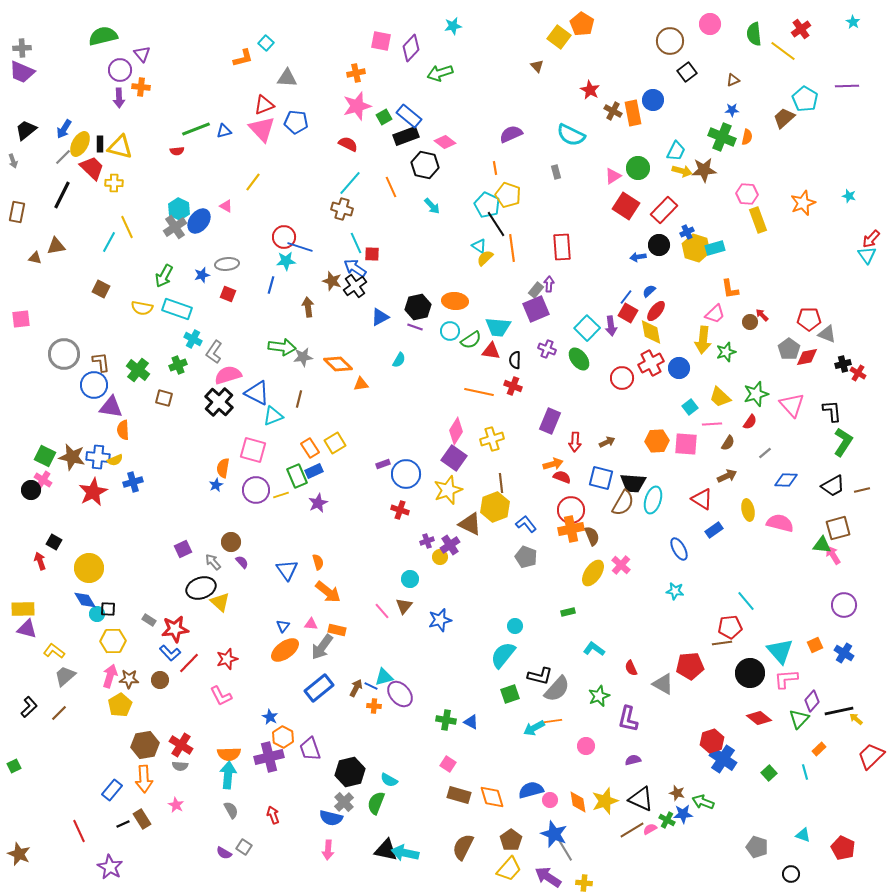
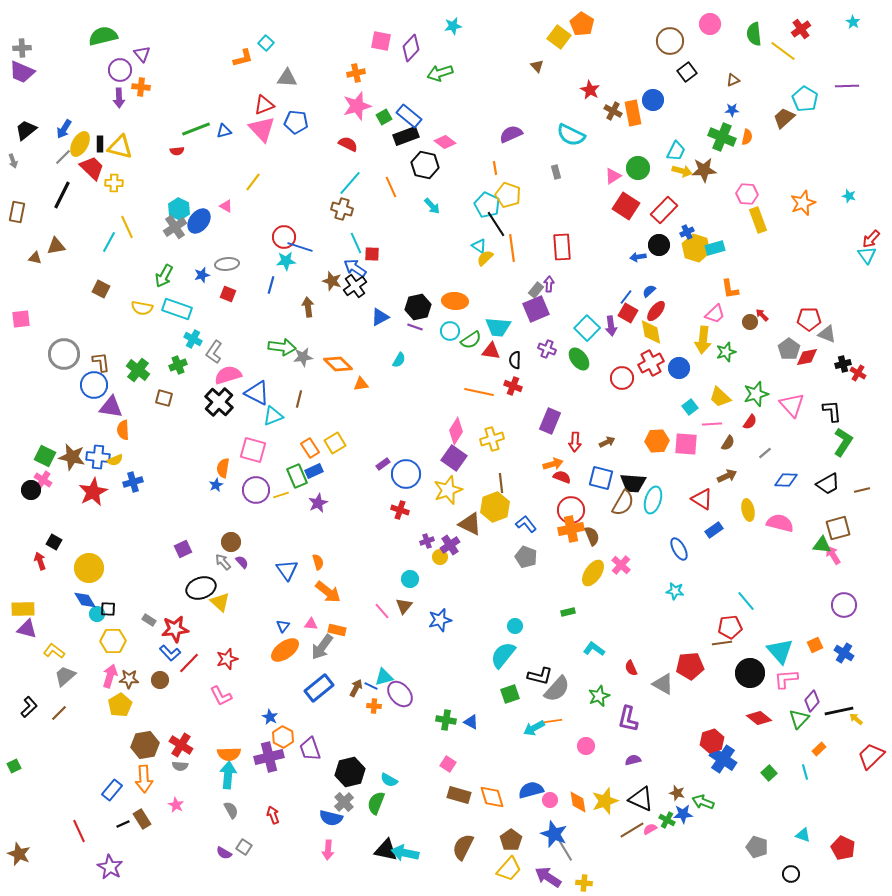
purple rectangle at (383, 464): rotated 16 degrees counterclockwise
black trapezoid at (833, 486): moved 5 px left, 2 px up
gray arrow at (213, 562): moved 10 px right
